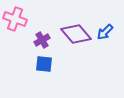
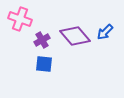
pink cross: moved 5 px right
purple diamond: moved 1 px left, 2 px down
